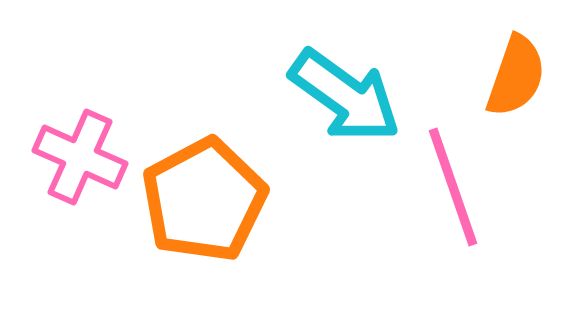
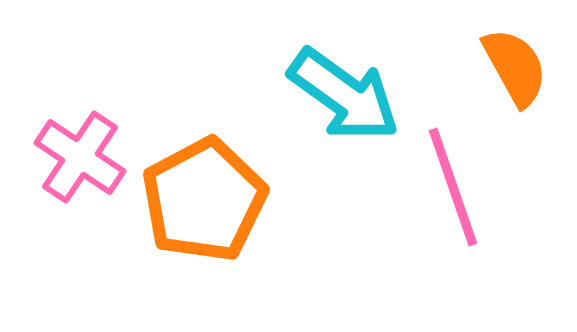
orange semicircle: moved 1 px left, 9 px up; rotated 48 degrees counterclockwise
cyan arrow: moved 1 px left, 1 px up
pink cross: rotated 10 degrees clockwise
